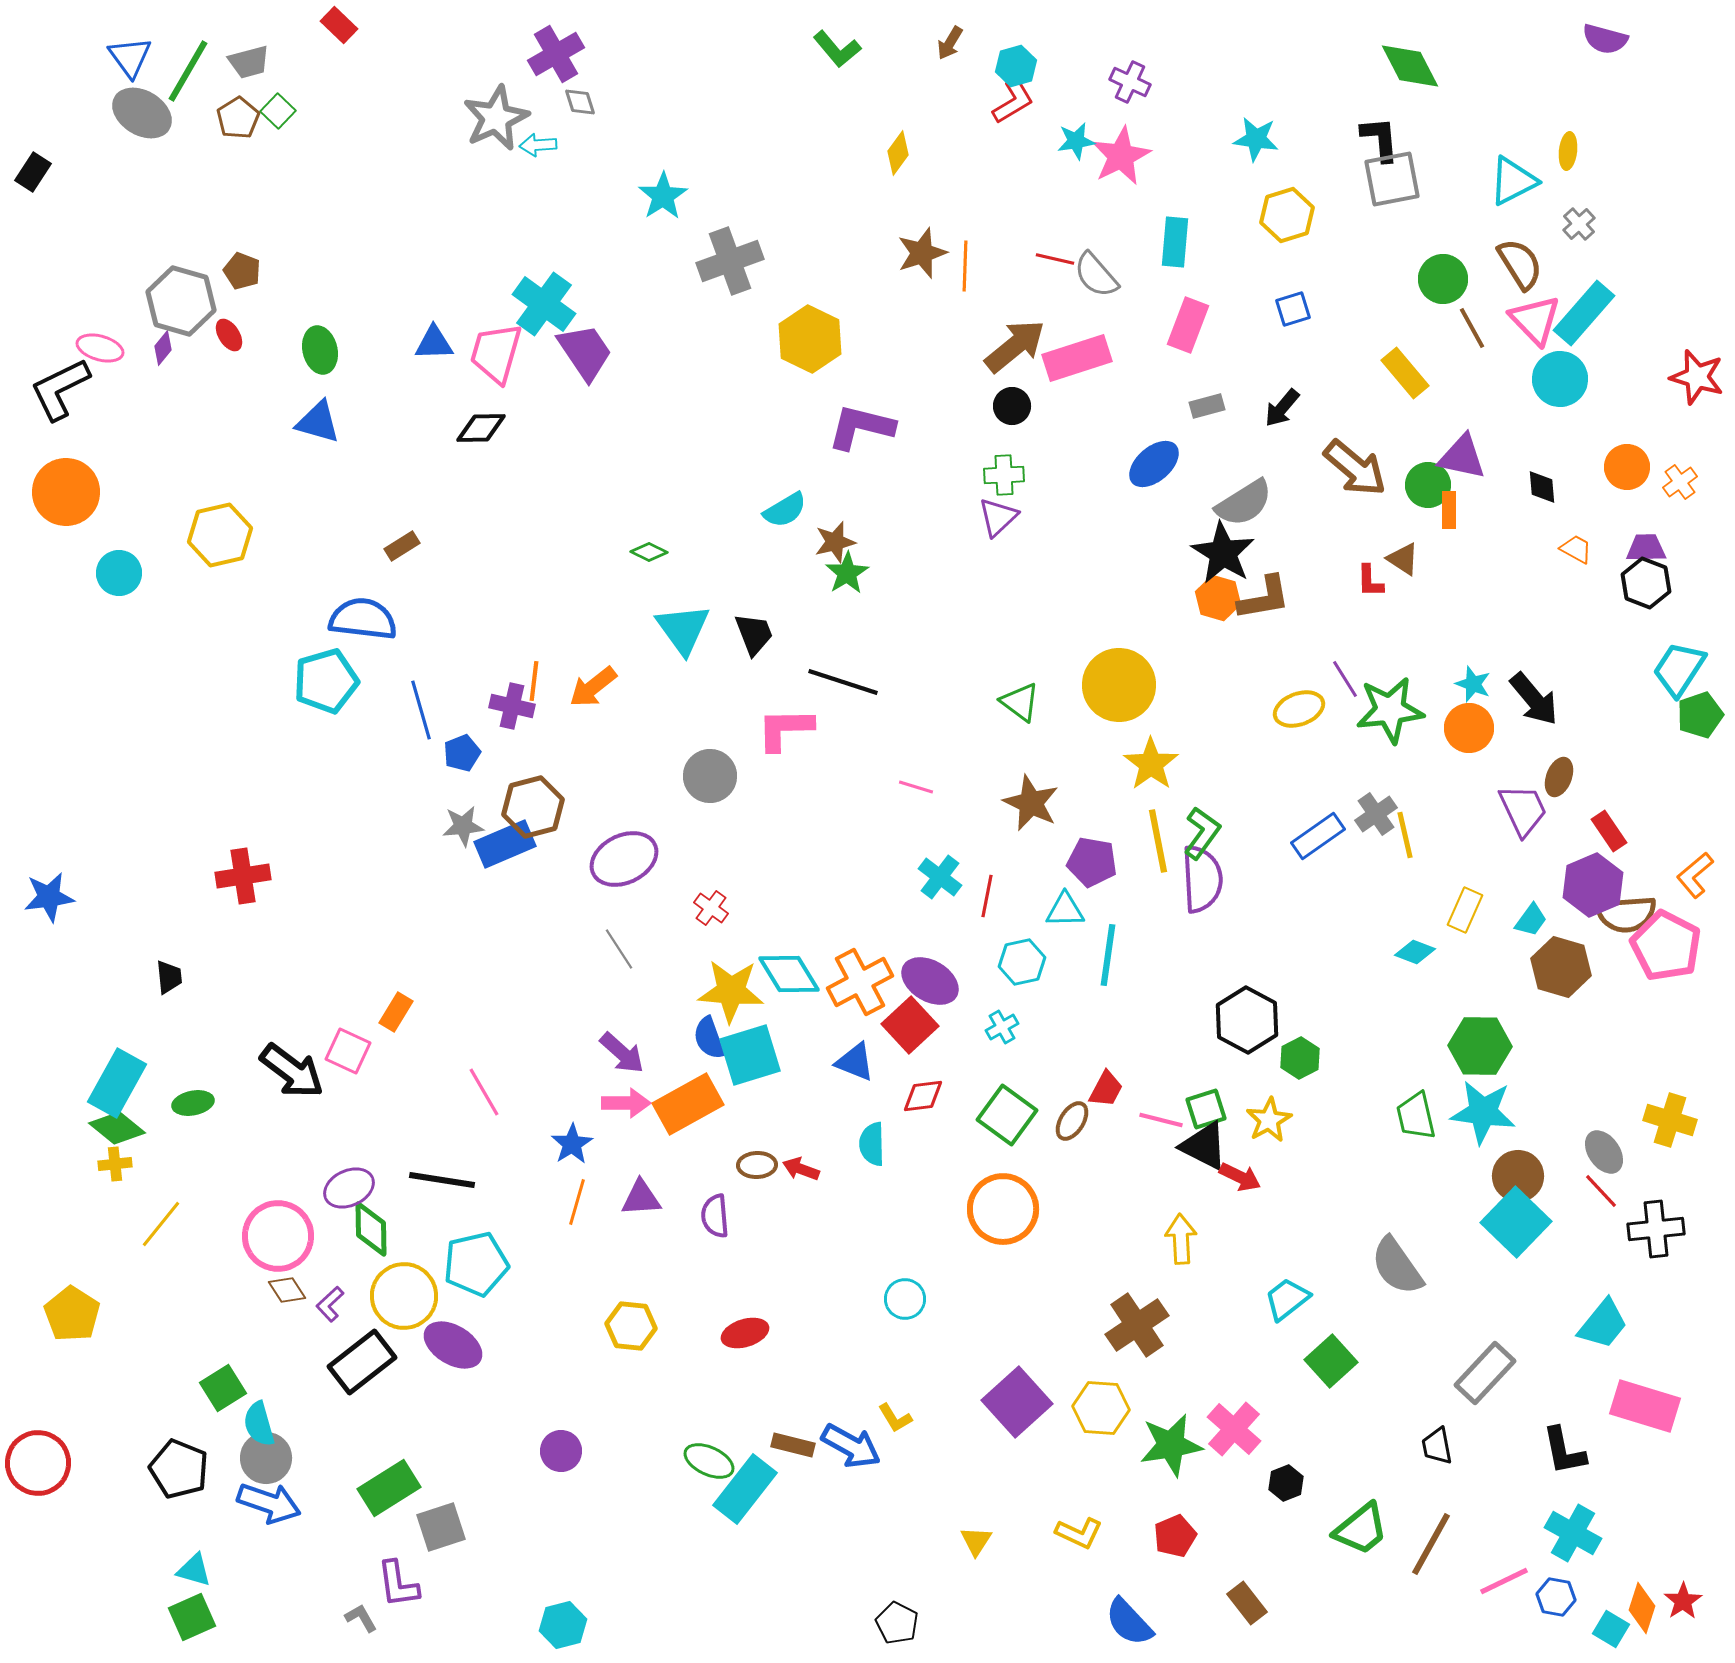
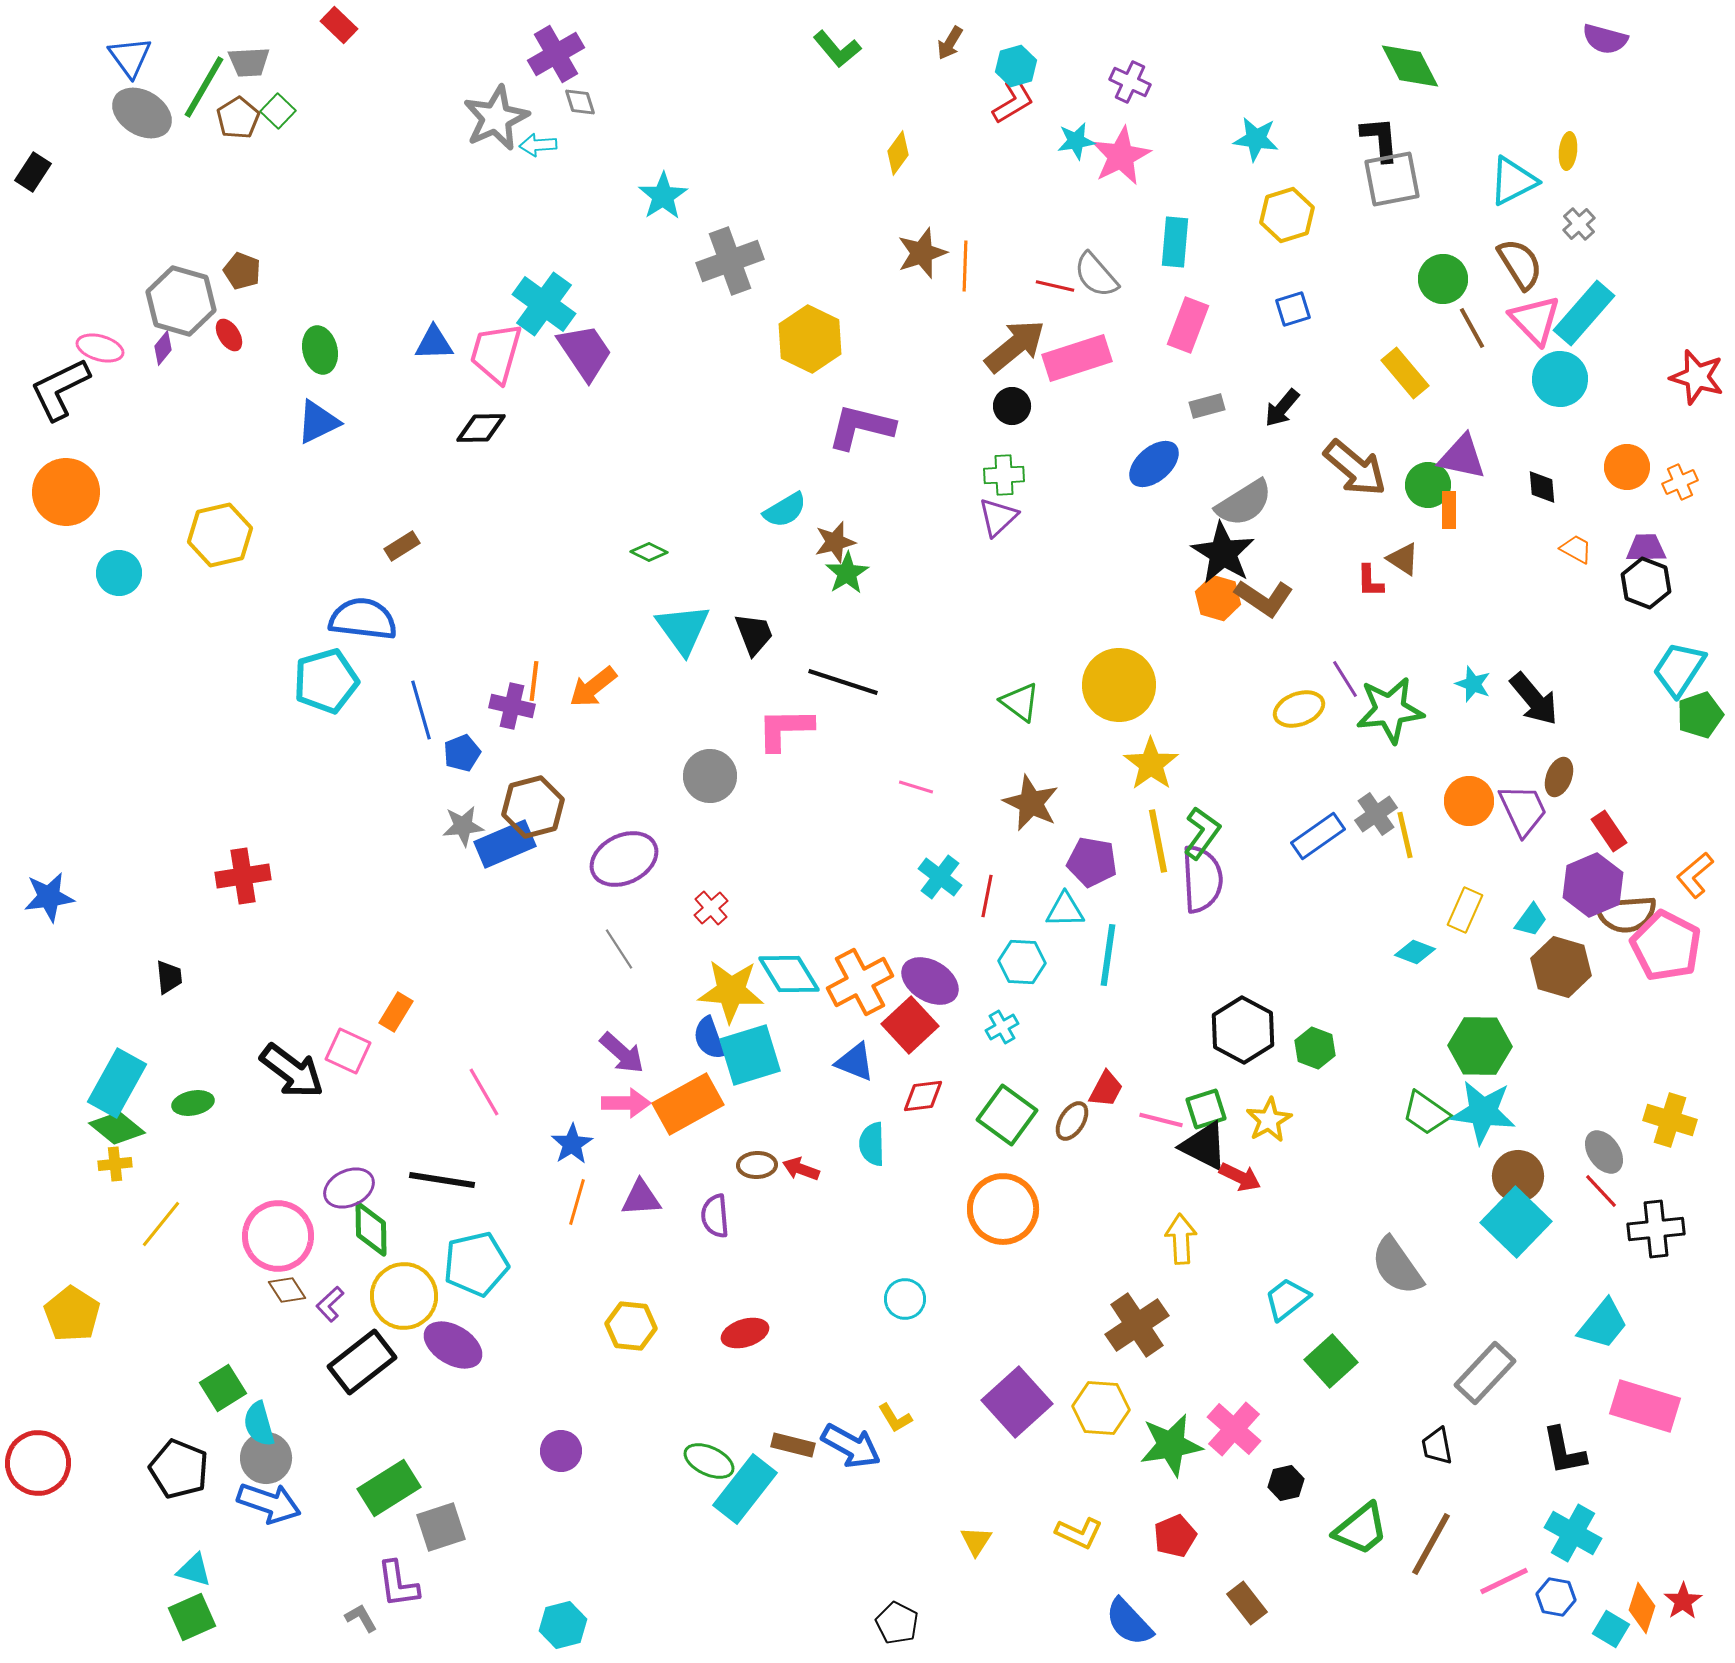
gray trapezoid at (249, 62): rotated 12 degrees clockwise
green line at (188, 71): moved 16 px right, 16 px down
red line at (1055, 259): moved 27 px down
blue triangle at (318, 422): rotated 42 degrees counterclockwise
orange cross at (1680, 482): rotated 12 degrees clockwise
brown L-shape at (1264, 598): rotated 44 degrees clockwise
orange circle at (1469, 728): moved 73 px down
red cross at (711, 908): rotated 12 degrees clockwise
cyan hexagon at (1022, 962): rotated 15 degrees clockwise
black hexagon at (1247, 1020): moved 4 px left, 10 px down
green hexagon at (1300, 1058): moved 15 px right, 10 px up; rotated 12 degrees counterclockwise
green trapezoid at (1416, 1116): moved 10 px right, 3 px up; rotated 42 degrees counterclockwise
black hexagon at (1286, 1483): rotated 8 degrees clockwise
